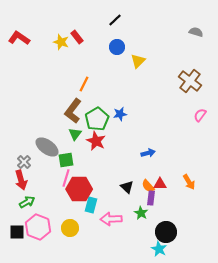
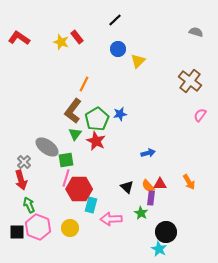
blue circle: moved 1 px right, 2 px down
green arrow: moved 2 px right, 3 px down; rotated 84 degrees counterclockwise
